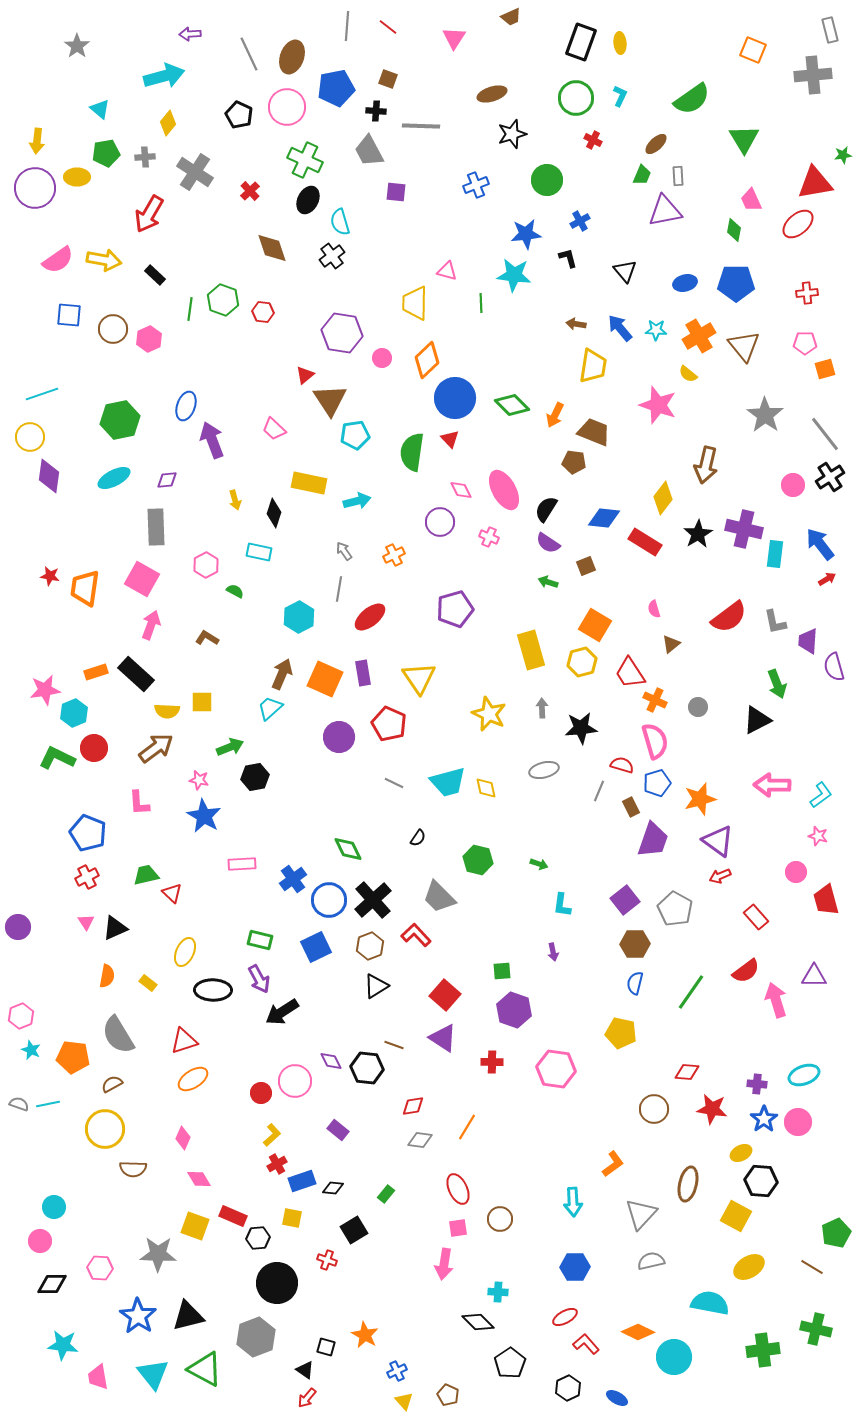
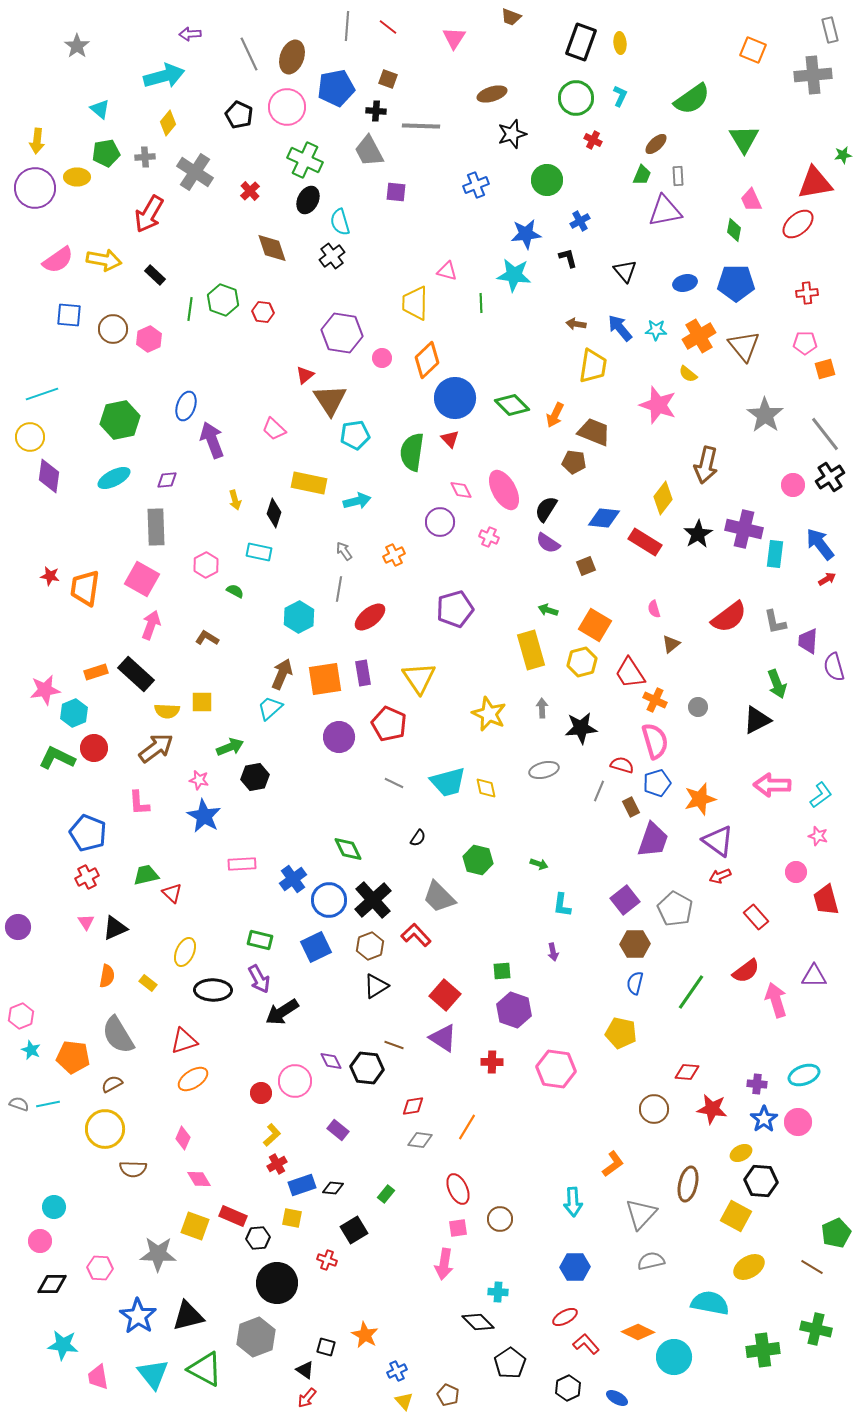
brown trapezoid at (511, 17): rotated 45 degrees clockwise
green arrow at (548, 582): moved 28 px down
orange square at (325, 679): rotated 33 degrees counterclockwise
blue rectangle at (302, 1181): moved 4 px down
